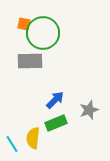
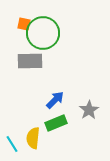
gray star: rotated 12 degrees counterclockwise
